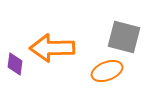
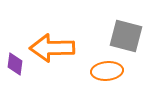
gray square: moved 2 px right, 1 px up
orange ellipse: rotated 16 degrees clockwise
